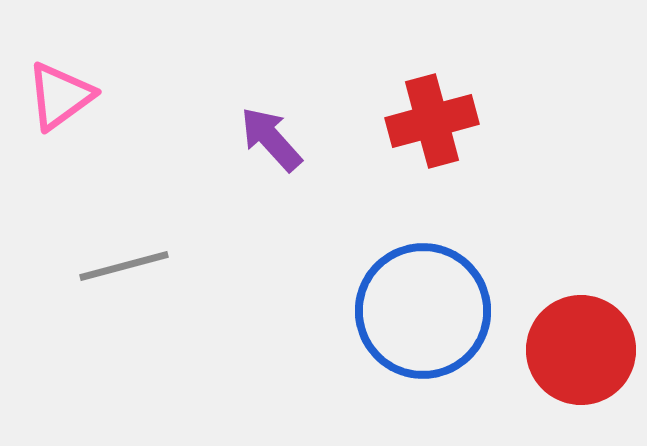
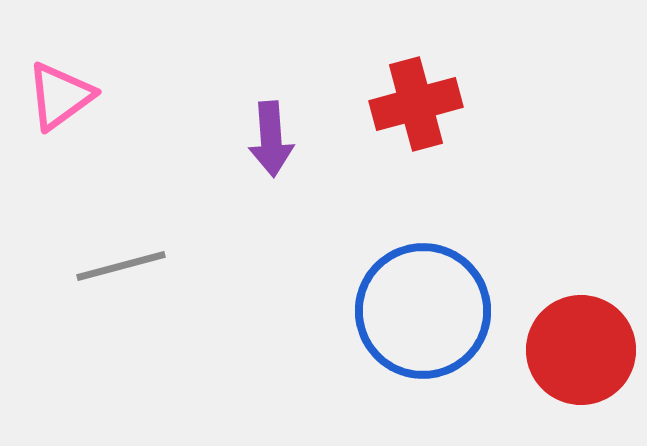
red cross: moved 16 px left, 17 px up
purple arrow: rotated 142 degrees counterclockwise
gray line: moved 3 px left
